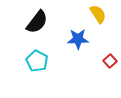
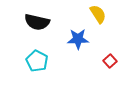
black semicircle: rotated 65 degrees clockwise
